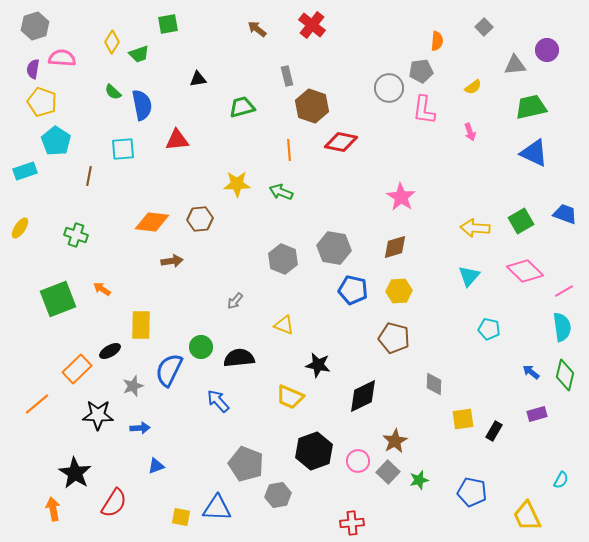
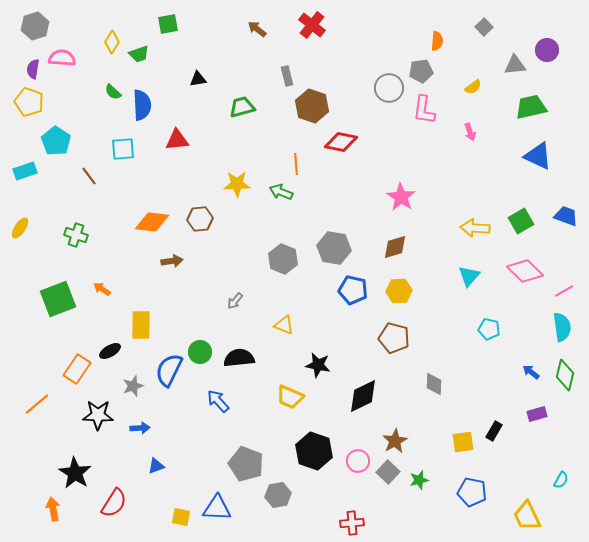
yellow pentagon at (42, 102): moved 13 px left
blue semicircle at (142, 105): rotated 8 degrees clockwise
orange line at (289, 150): moved 7 px right, 14 px down
blue triangle at (534, 153): moved 4 px right, 3 px down
brown line at (89, 176): rotated 48 degrees counterclockwise
blue trapezoid at (565, 214): moved 1 px right, 2 px down
green circle at (201, 347): moved 1 px left, 5 px down
orange rectangle at (77, 369): rotated 12 degrees counterclockwise
yellow square at (463, 419): moved 23 px down
black hexagon at (314, 451): rotated 21 degrees counterclockwise
